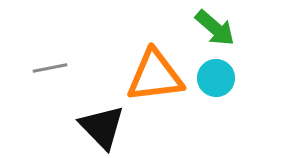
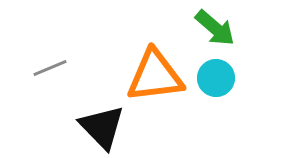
gray line: rotated 12 degrees counterclockwise
